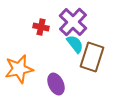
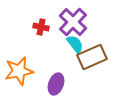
brown rectangle: rotated 48 degrees clockwise
orange star: moved 2 px down
purple ellipse: rotated 45 degrees clockwise
